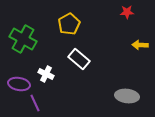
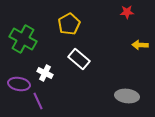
white cross: moved 1 px left, 1 px up
purple line: moved 3 px right, 2 px up
